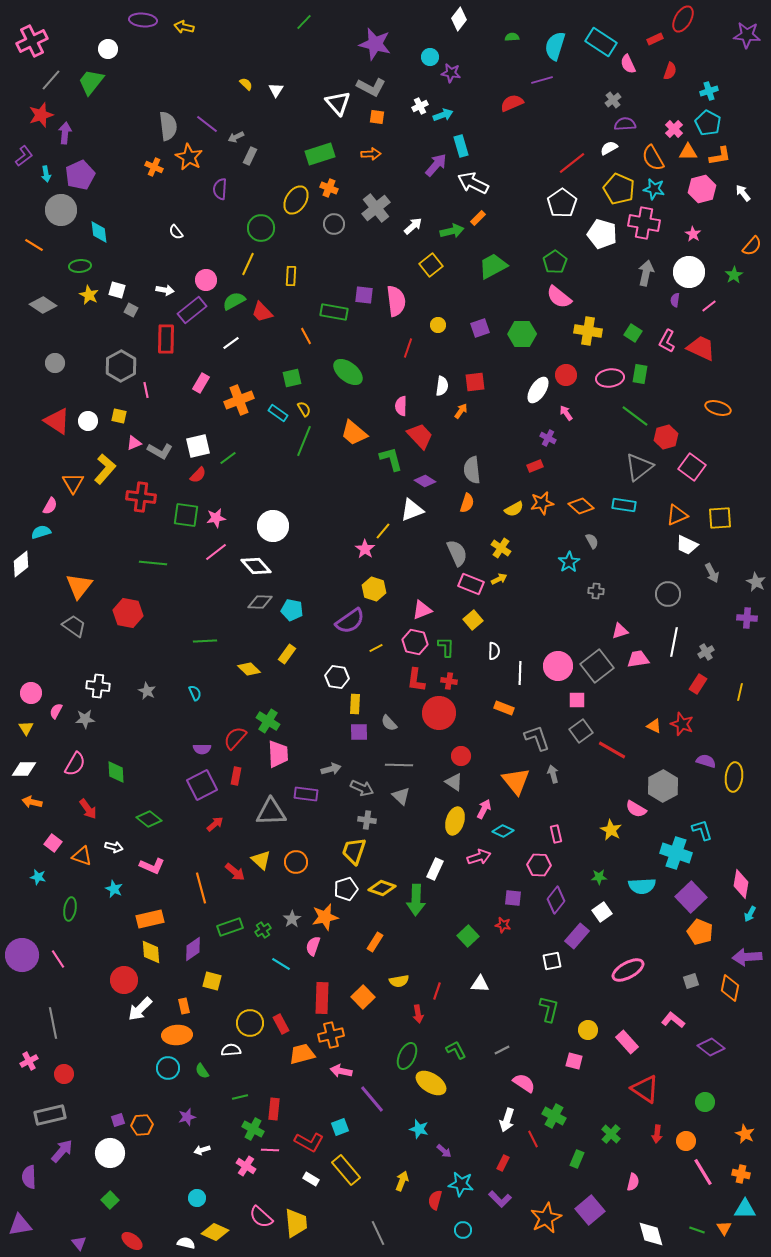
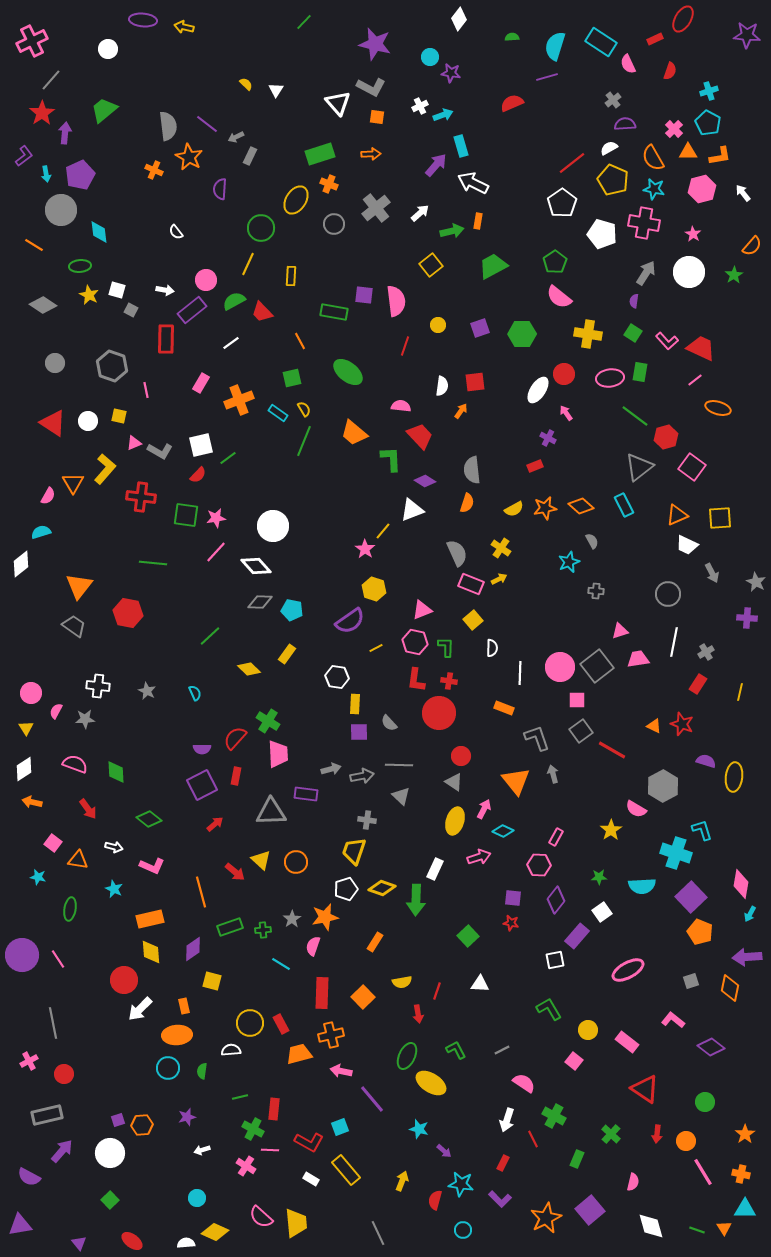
purple line at (542, 80): moved 5 px right, 3 px up
green trapezoid at (91, 82): moved 13 px right, 28 px down; rotated 12 degrees clockwise
red star at (41, 115): moved 1 px right, 2 px up; rotated 15 degrees counterclockwise
orange cross at (154, 167): moved 3 px down
orange cross at (329, 188): moved 4 px up
yellow pentagon at (619, 189): moved 6 px left, 9 px up
orange rectangle at (478, 218): moved 3 px down; rotated 35 degrees counterclockwise
white arrow at (413, 226): moved 7 px right, 13 px up
gray arrow at (646, 273): rotated 20 degrees clockwise
purple semicircle at (675, 300): moved 41 px left, 1 px down
pink line at (709, 306): moved 14 px left, 74 px down
yellow cross at (588, 331): moved 3 px down
orange line at (306, 336): moved 6 px left, 5 px down
pink L-shape at (667, 341): rotated 70 degrees counterclockwise
red line at (408, 348): moved 3 px left, 2 px up
gray hexagon at (121, 366): moved 9 px left; rotated 12 degrees counterclockwise
green rectangle at (640, 374): moved 2 px up
red circle at (566, 375): moved 2 px left, 1 px up
pink semicircle at (401, 406): rotated 96 degrees clockwise
red triangle at (57, 421): moved 4 px left, 2 px down
white square at (198, 446): moved 3 px right, 1 px up
green L-shape at (391, 459): rotated 12 degrees clockwise
orange star at (542, 503): moved 3 px right, 5 px down
cyan rectangle at (624, 505): rotated 55 degrees clockwise
pink semicircle at (50, 506): moved 2 px left, 10 px up
pink line at (216, 552): rotated 10 degrees counterclockwise
cyan star at (569, 562): rotated 10 degrees clockwise
green line at (205, 641): moved 5 px right, 5 px up; rotated 40 degrees counterclockwise
white semicircle at (494, 651): moved 2 px left, 3 px up
pink circle at (558, 666): moved 2 px right, 1 px down
pink semicircle at (75, 764): rotated 100 degrees counterclockwise
white diamond at (24, 769): rotated 35 degrees counterclockwise
gray arrow at (362, 788): moved 12 px up; rotated 35 degrees counterclockwise
yellow star at (611, 830): rotated 10 degrees clockwise
pink rectangle at (556, 834): moved 3 px down; rotated 42 degrees clockwise
orange triangle at (82, 856): moved 4 px left, 4 px down; rotated 10 degrees counterclockwise
orange line at (201, 888): moved 4 px down
red star at (503, 925): moved 8 px right, 2 px up
green cross at (263, 930): rotated 28 degrees clockwise
white square at (552, 961): moved 3 px right, 1 px up
yellow semicircle at (399, 981): moved 3 px right, 1 px down
red rectangle at (322, 998): moved 5 px up
green L-shape at (549, 1009): rotated 44 degrees counterclockwise
pink rectangle at (627, 1042): rotated 10 degrees counterclockwise
orange trapezoid at (302, 1054): moved 3 px left
pink square at (574, 1061): rotated 24 degrees clockwise
green semicircle at (202, 1071): rotated 42 degrees clockwise
gray rectangle at (50, 1115): moved 3 px left
orange star at (745, 1134): rotated 12 degrees clockwise
purple semicircle at (29, 1177): rotated 60 degrees counterclockwise
white diamond at (651, 1234): moved 8 px up
white semicircle at (186, 1243): rotated 18 degrees counterclockwise
